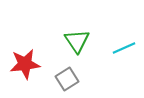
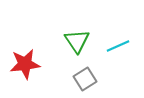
cyan line: moved 6 px left, 2 px up
gray square: moved 18 px right
